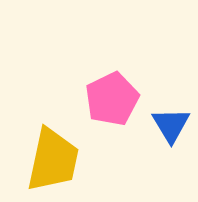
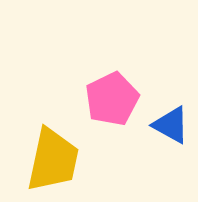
blue triangle: rotated 30 degrees counterclockwise
